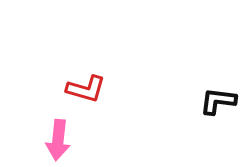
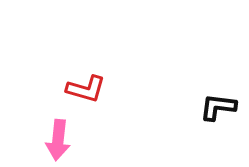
black L-shape: moved 6 px down
